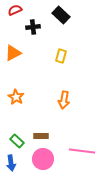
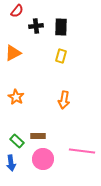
red semicircle: moved 2 px right, 1 px down; rotated 152 degrees clockwise
black rectangle: moved 12 px down; rotated 48 degrees clockwise
black cross: moved 3 px right, 1 px up
brown rectangle: moved 3 px left
